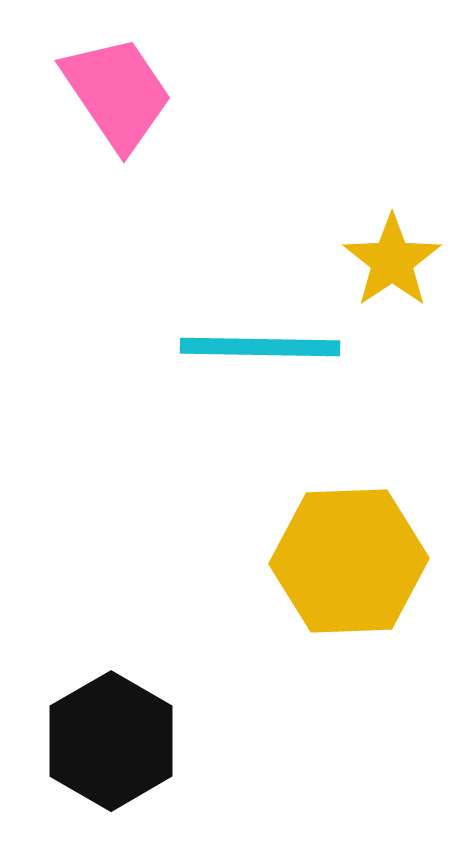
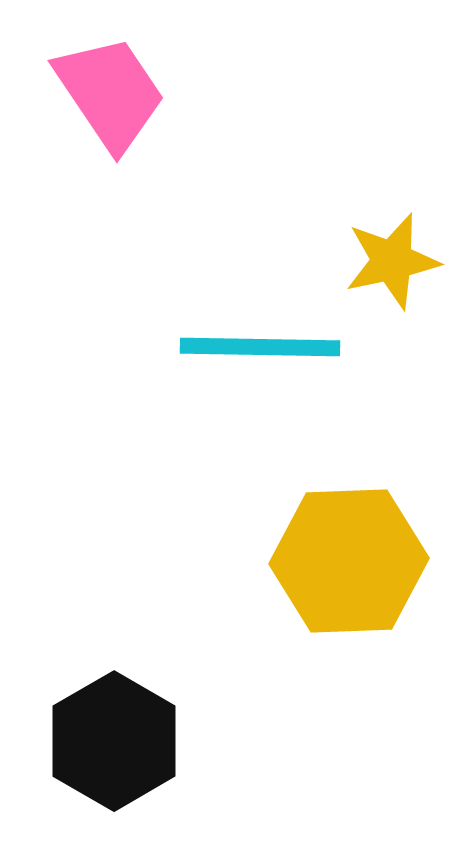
pink trapezoid: moved 7 px left
yellow star: rotated 22 degrees clockwise
black hexagon: moved 3 px right
